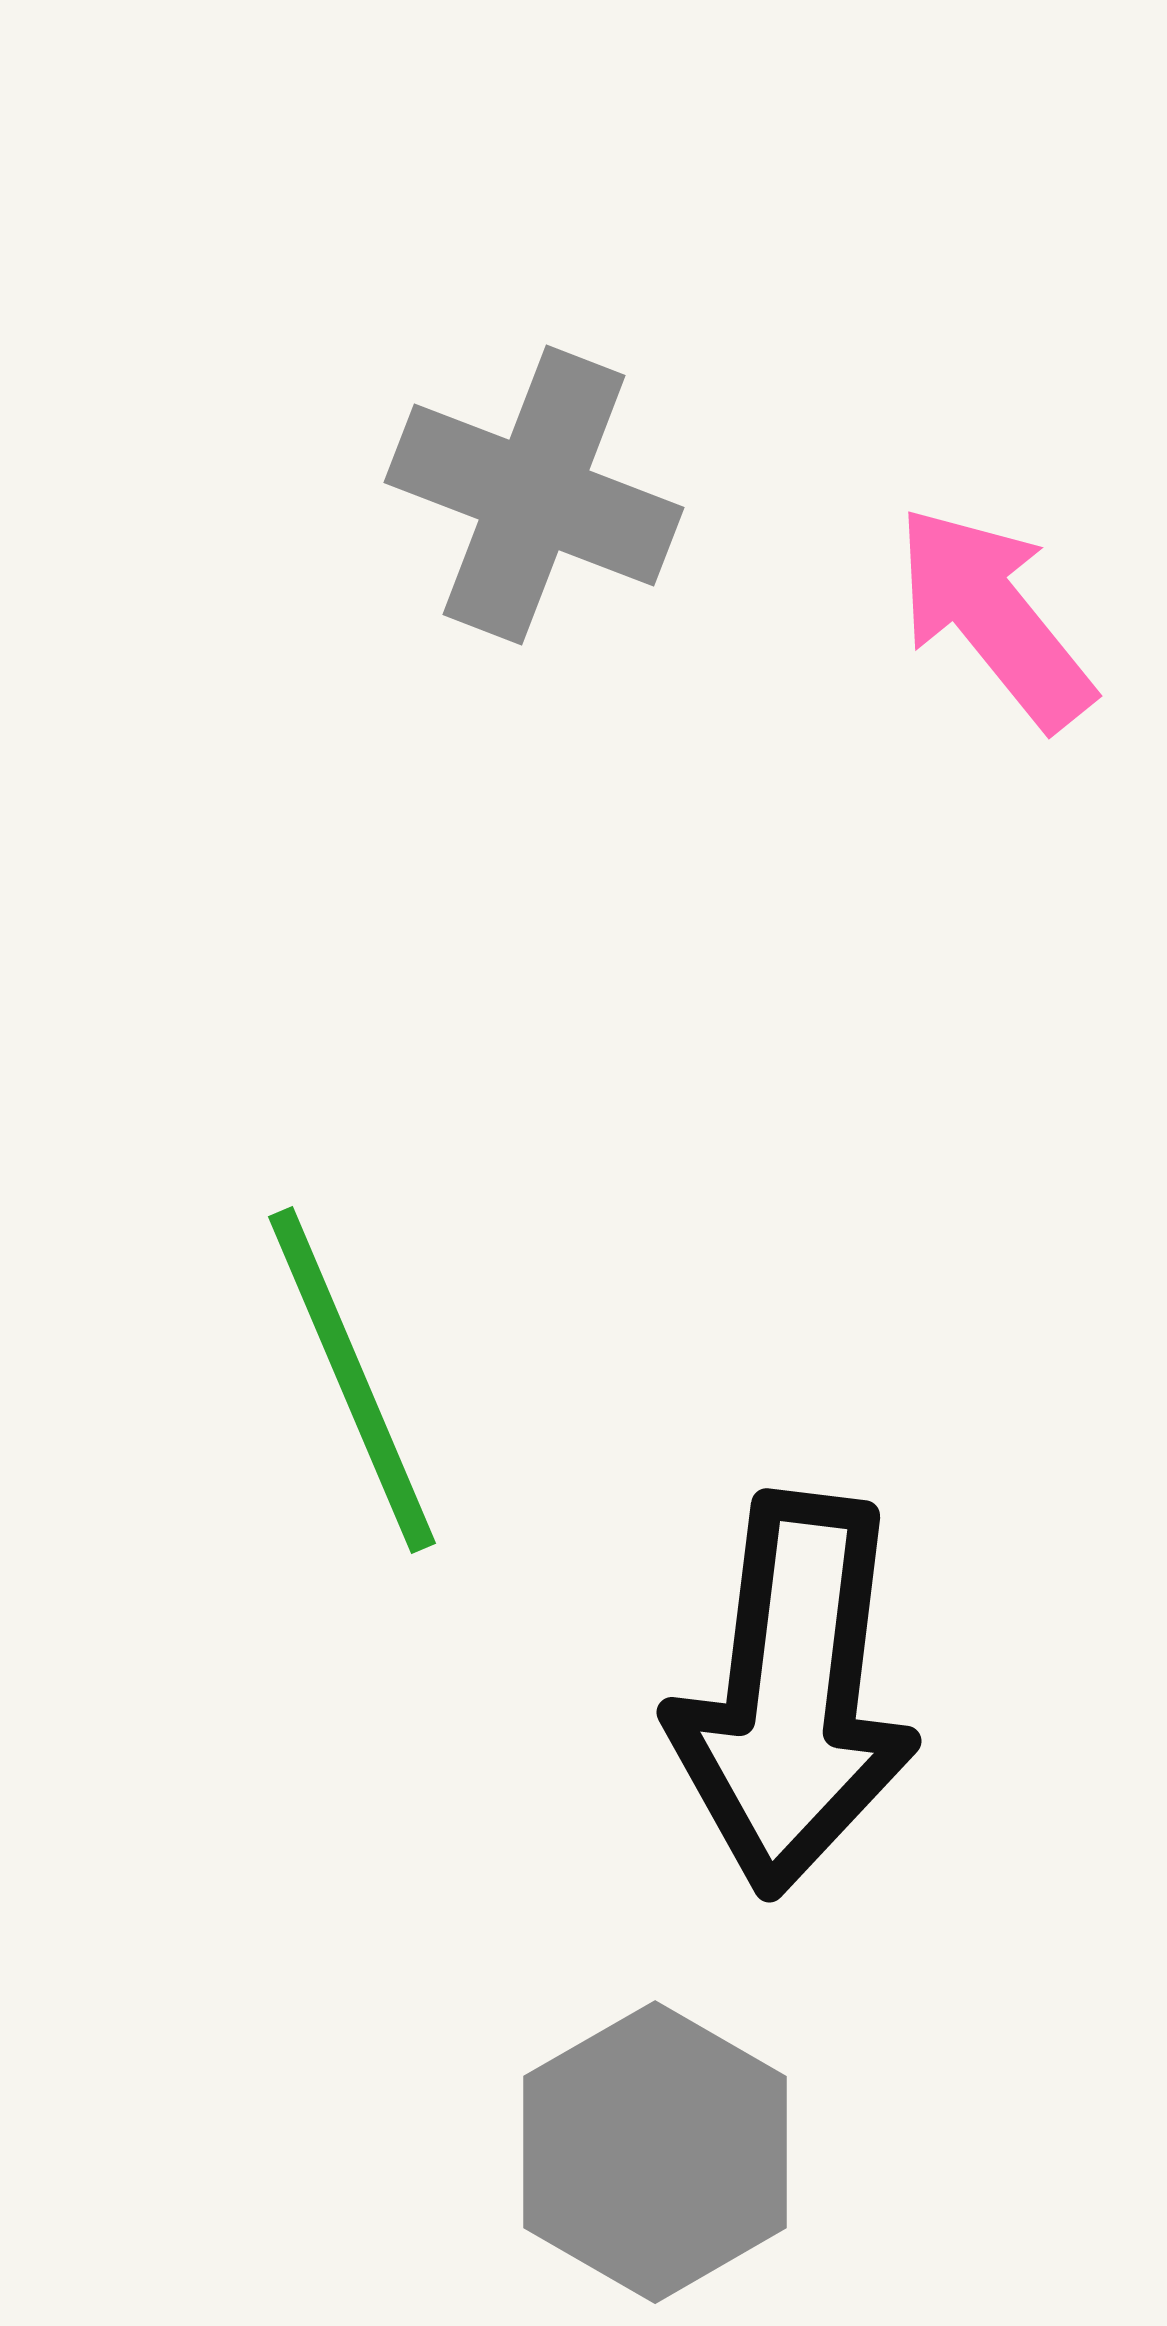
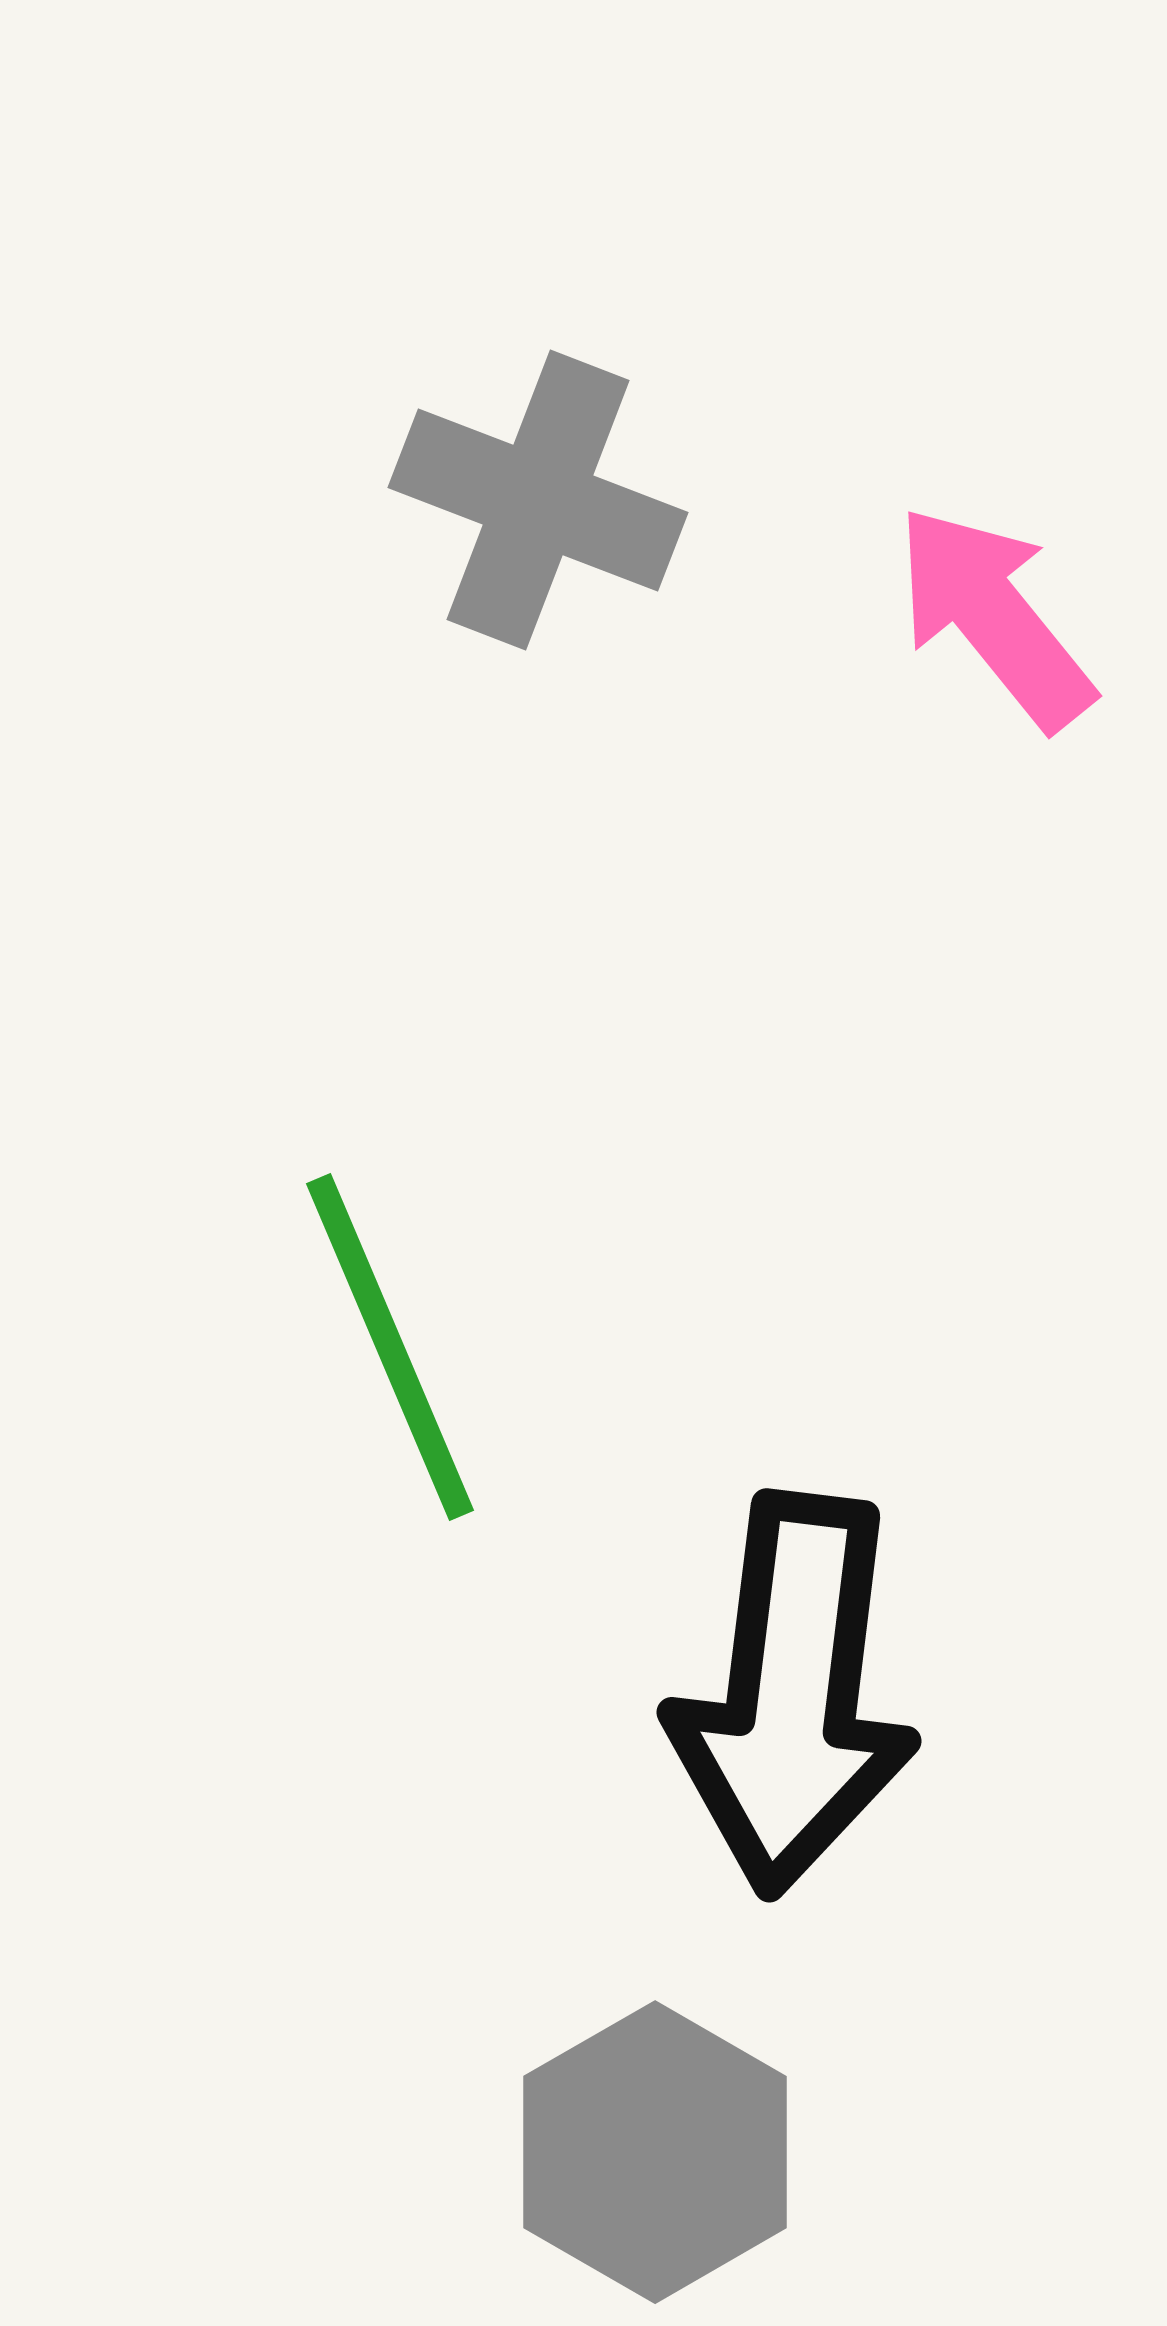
gray cross: moved 4 px right, 5 px down
green line: moved 38 px right, 33 px up
